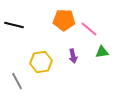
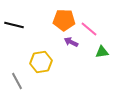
purple arrow: moved 2 px left, 14 px up; rotated 128 degrees clockwise
